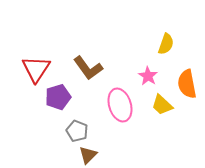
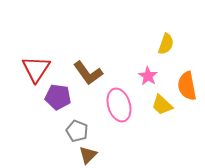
brown L-shape: moved 5 px down
orange semicircle: moved 2 px down
purple pentagon: rotated 25 degrees clockwise
pink ellipse: moved 1 px left
